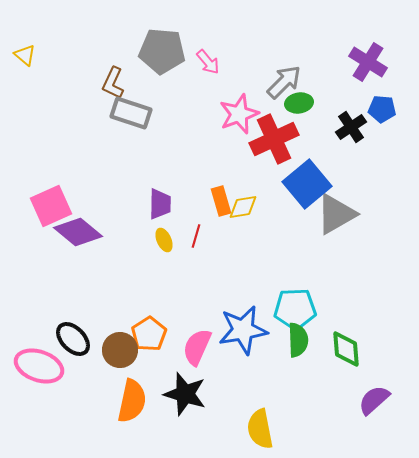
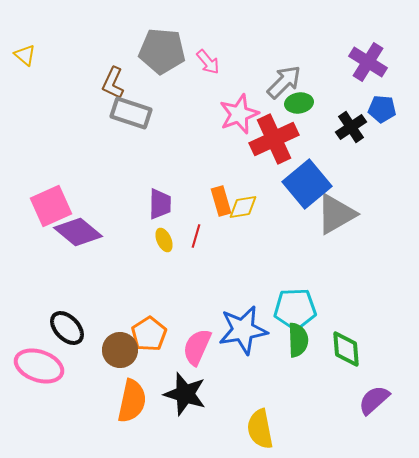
black ellipse: moved 6 px left, 11 px up
